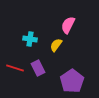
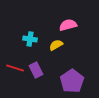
pink semicircle: rotated 48 degrees clockwise
yellow semicircle: rotated 24 degrees clockwise
purple rectangle: moved 2 px left, 2 px down
